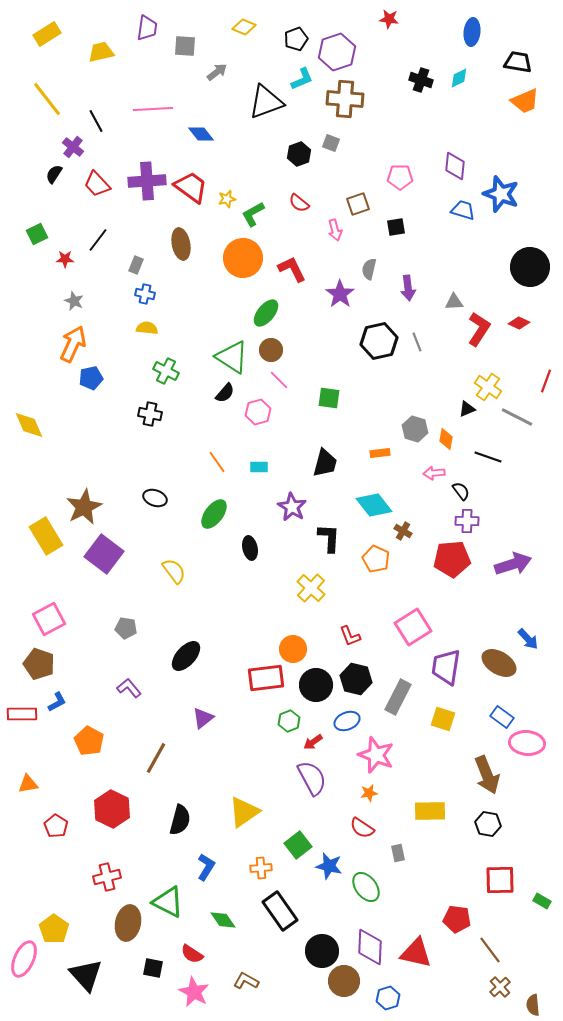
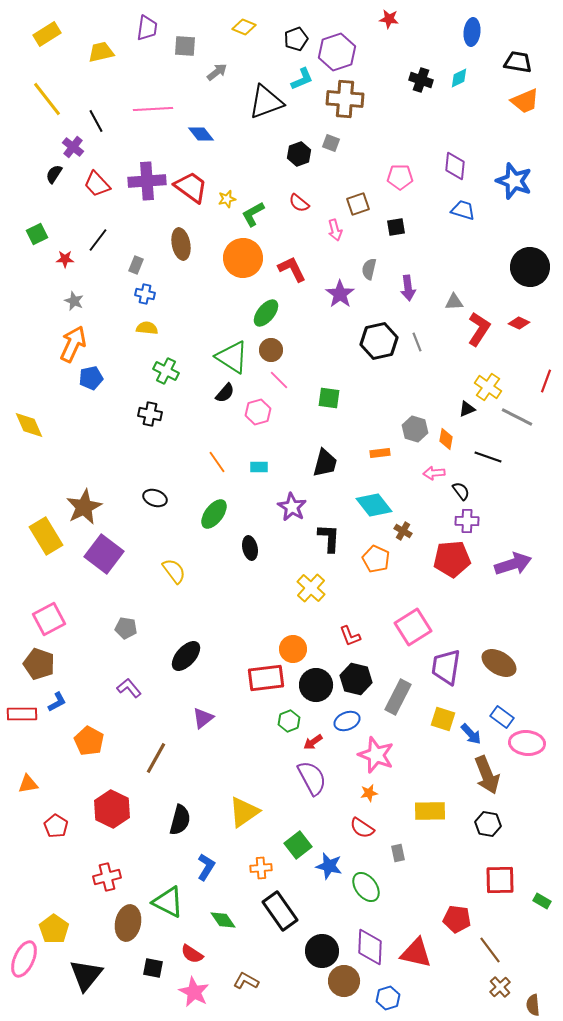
blue star at (501, 194): moved 13 px right, 13 px up
blue arrow at (528, 639): moved 57 px left, 95 px down
black triangle at (86, 975): rotated 21 degrees clockwise
